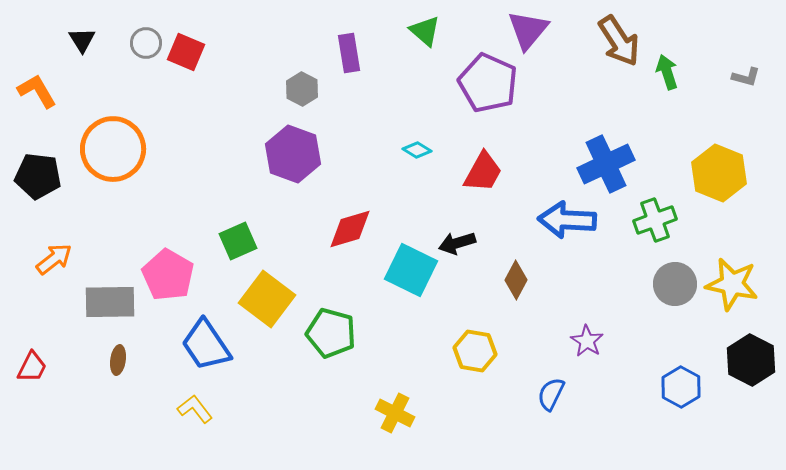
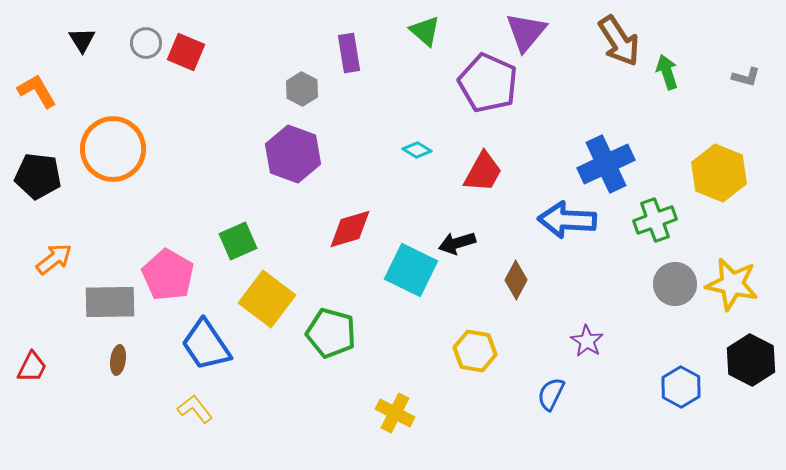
purple triangle at (528, 30): moved 2 px left, 2 px down
